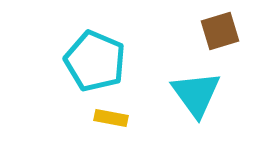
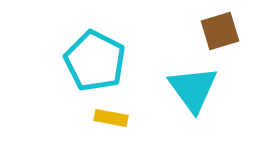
cyan pentagon: rotated 4 degrees clockwise
cyan triangle: moved 3 px left, 5 px up
